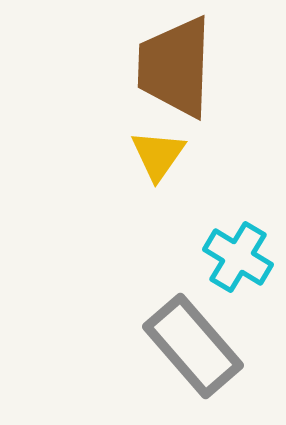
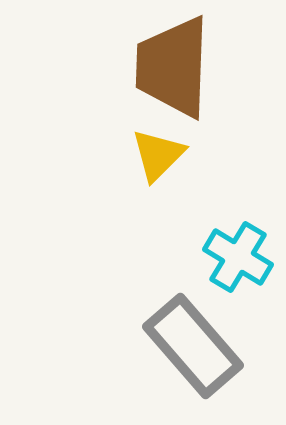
brown trapezoid: moved 2 px left
yellow triangle: rotated 10 degrees clockwise
